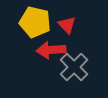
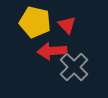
red arrow: moved 1 px right, 1 px down
